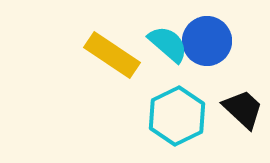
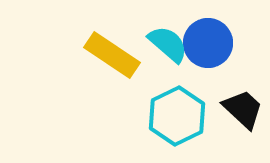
blue circle: moved 1 px right, 2 px down
